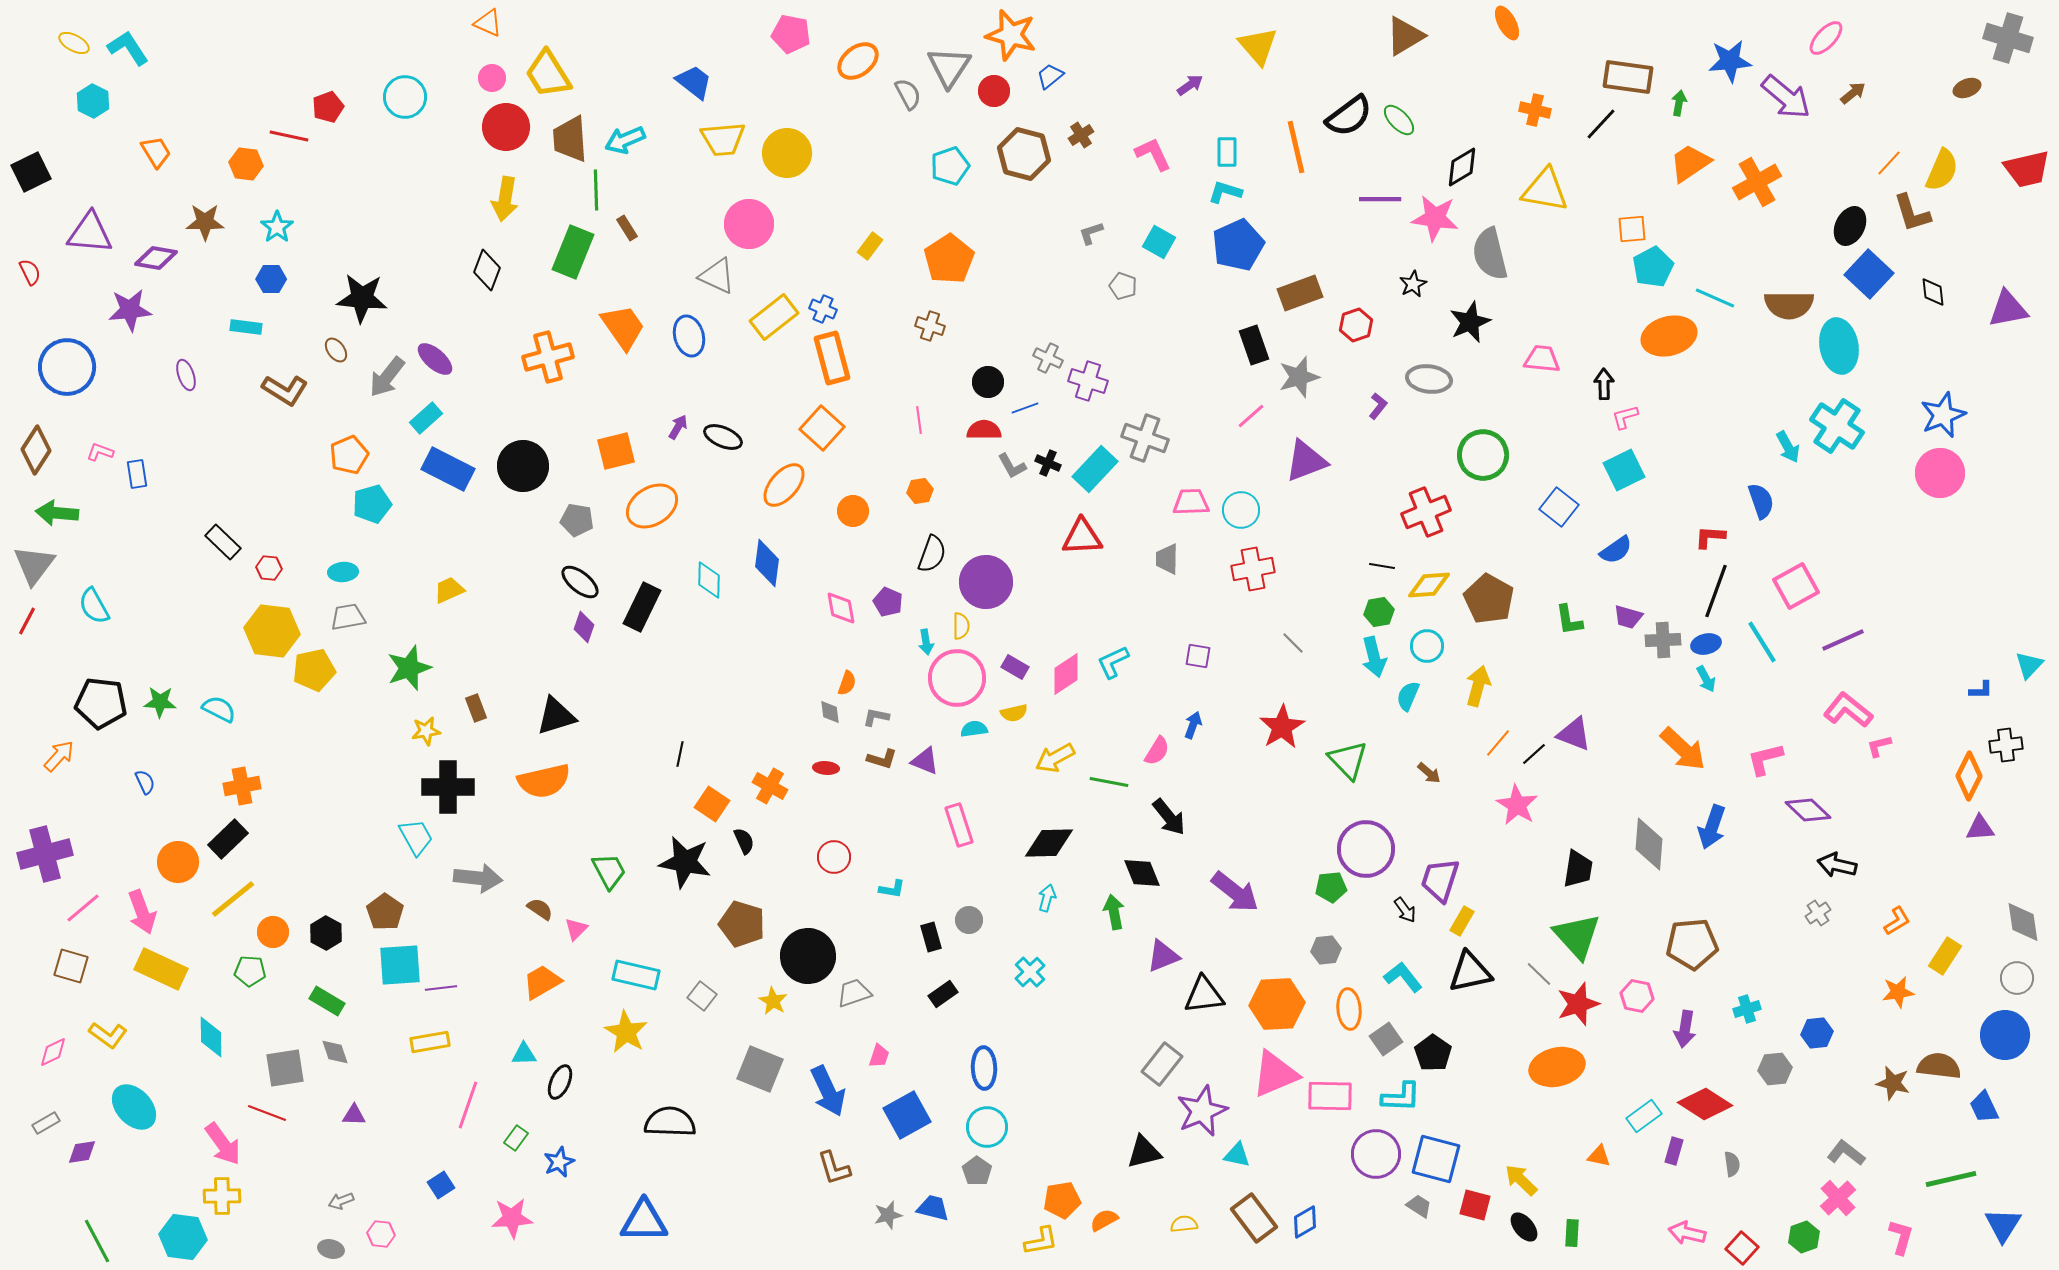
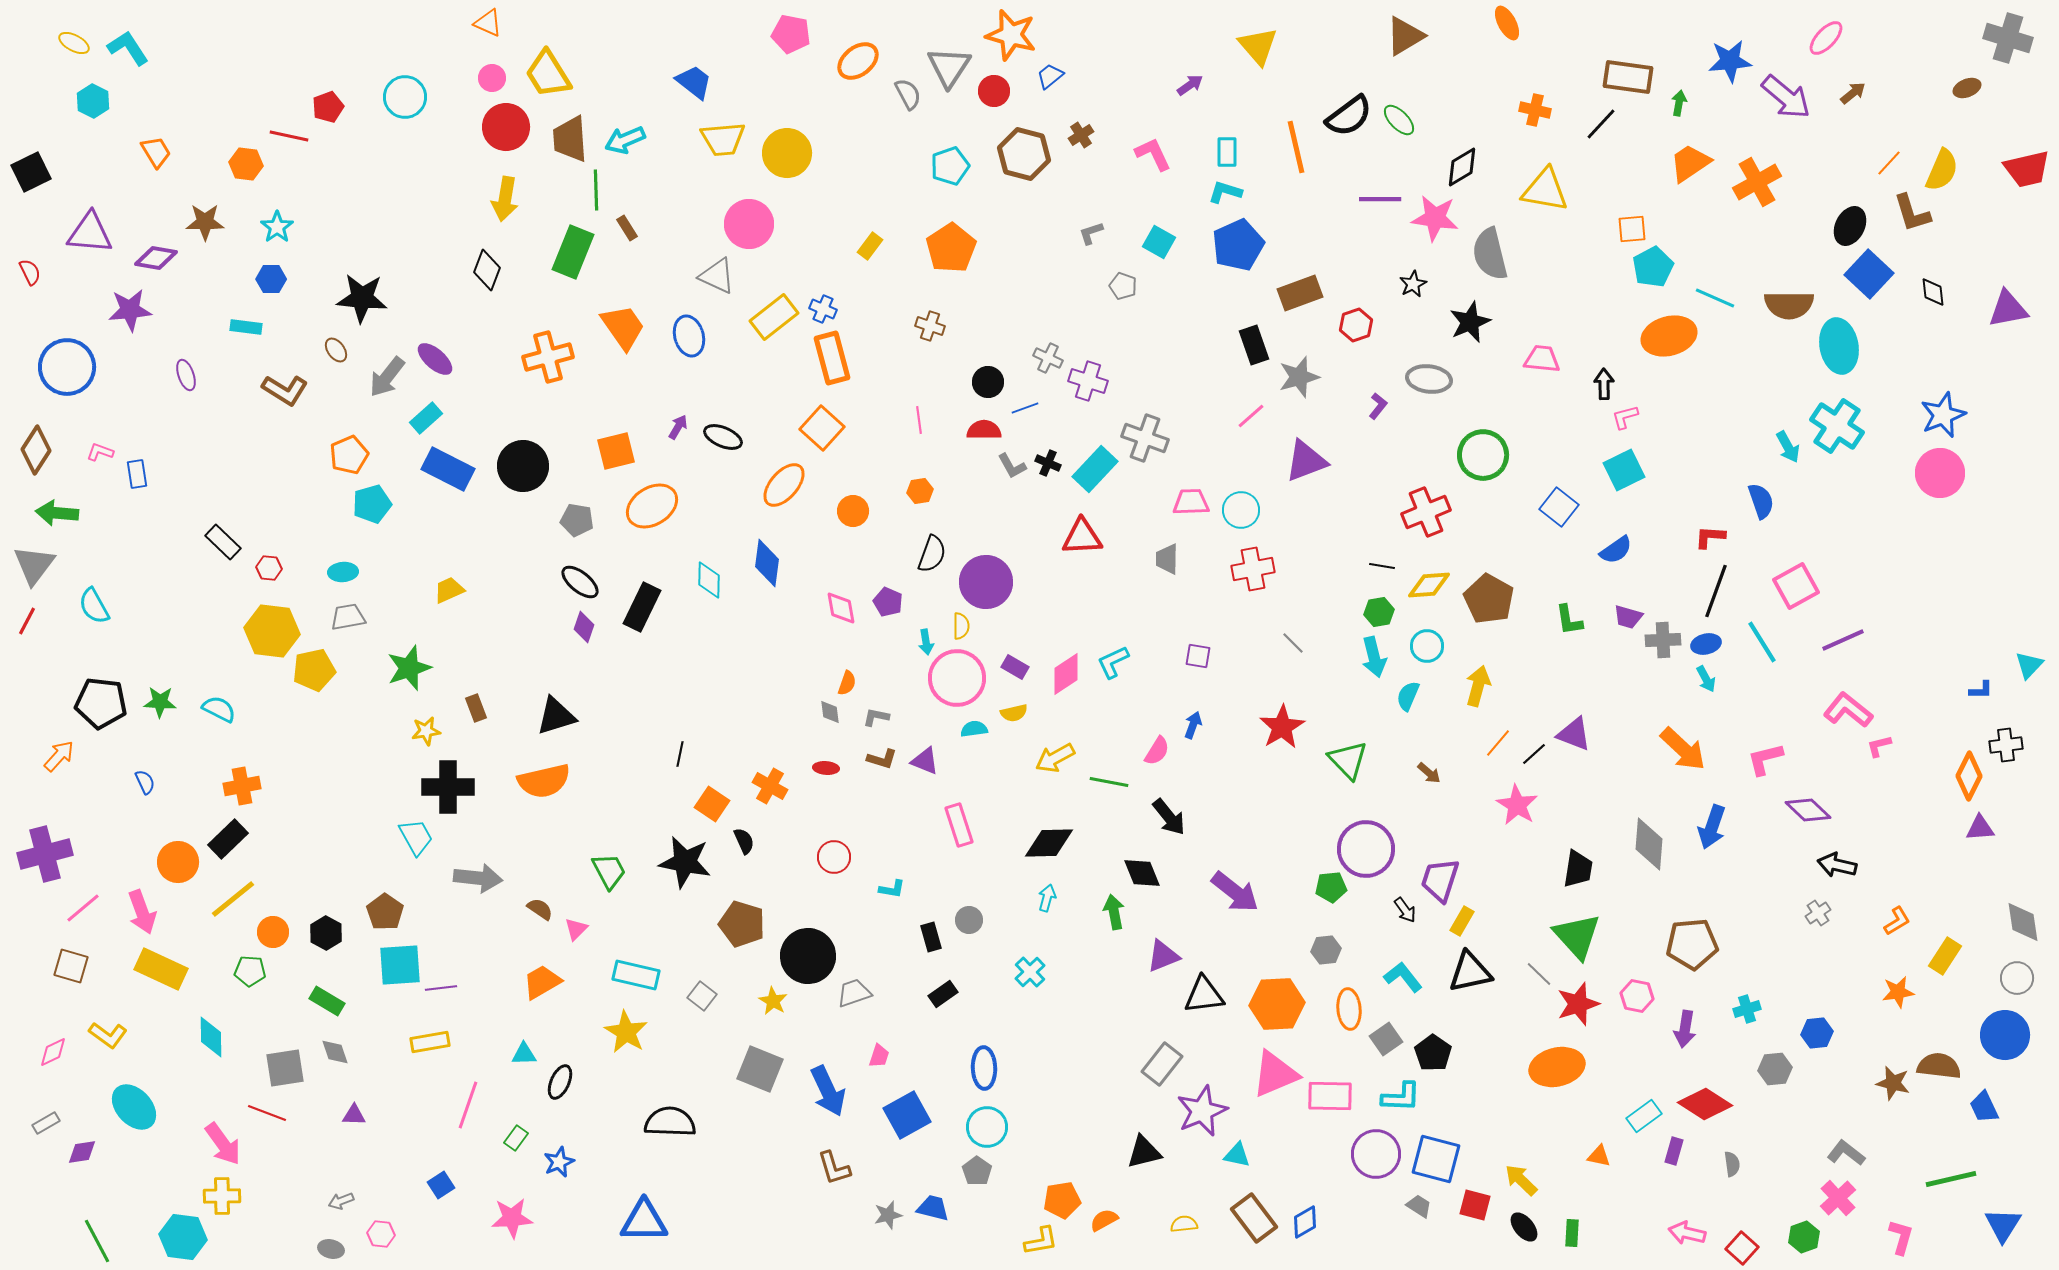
orange pentagon at (949, 259): moved 2 px right, 11 px up
